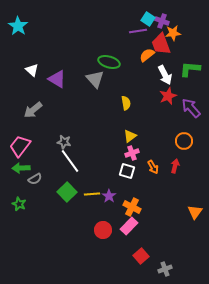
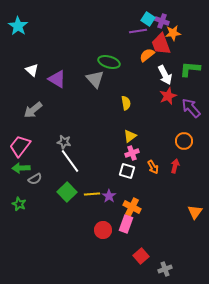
pink rectangle: moved 3 px left, 2 px up; rotated 24 degrees counterclockwise
